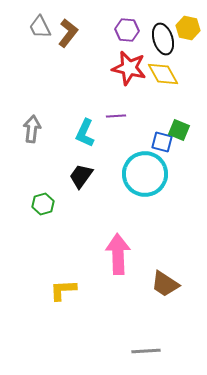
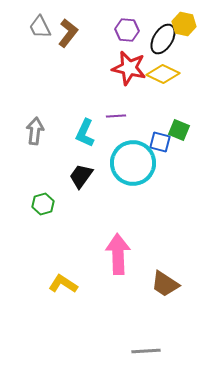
yellow hexagon: moved 4 px left, 4 px up
black ellipse: rotated 48 degrees clockwise
yellow diamond: rotated 36 degrees counterclockwise
gray arrow: moved 3 px right, 2 px down
blue square: moved 2 px left
cyan circle: moved 12 px left, 11 px up
yellow L-shape: moved 6 px up; rotated 36 degrees clockwise
